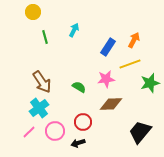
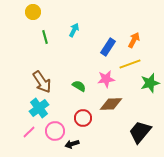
green semicircle: moved 1 px up
red circle: moved 4 px up
black arrow: moved 6 px left, 1 px down
